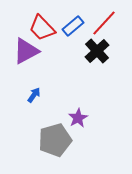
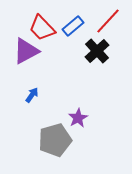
red line: moved 4 px right, 2 px up
blue arrow: moved 2 px left
